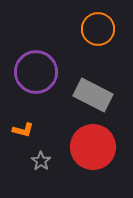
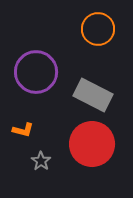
red circle: moved 1 px left, 3 px up
